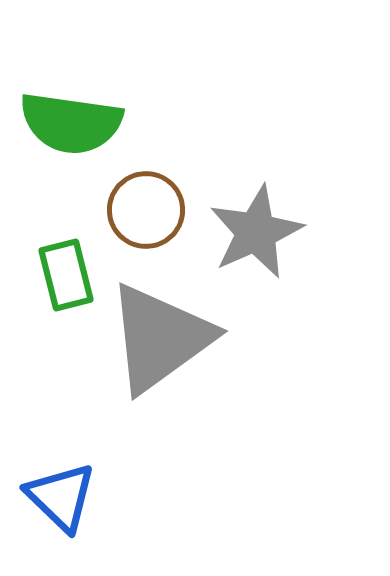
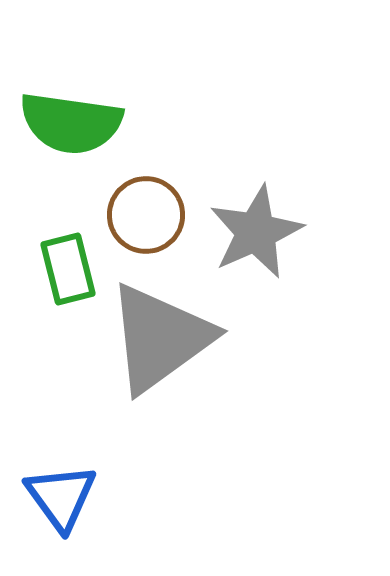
brown circle: moved 5 px down
green rectangle: moved 2 px right, 6 px up
blue triangle: rotated 10 degrees clockwise
